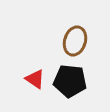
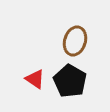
black pentagon: rotated 24 degrees clockwise
